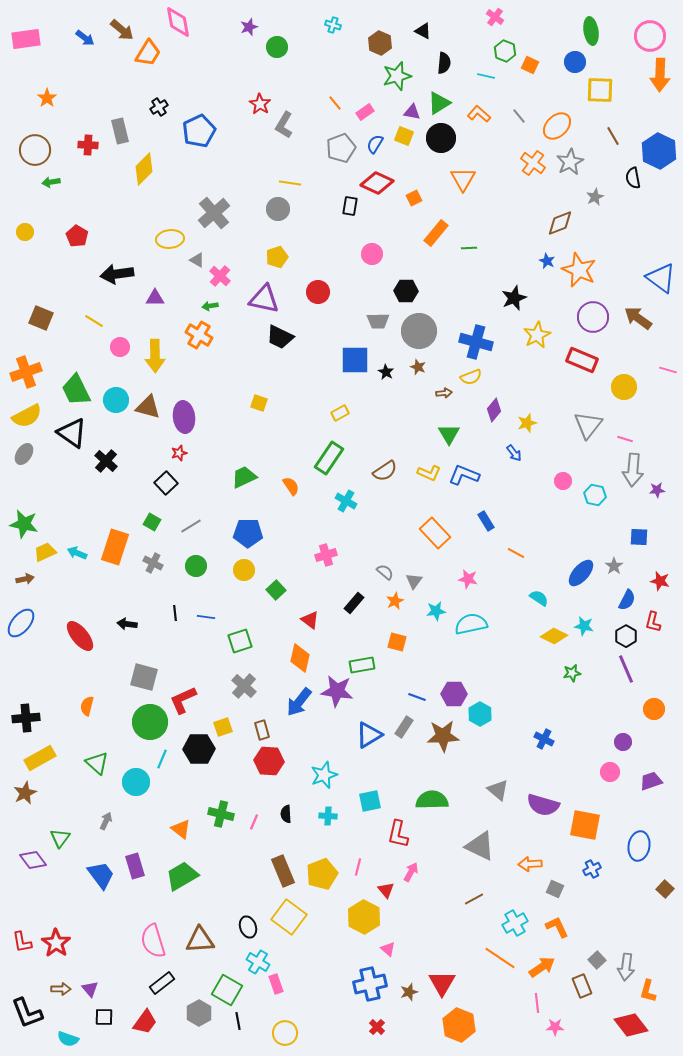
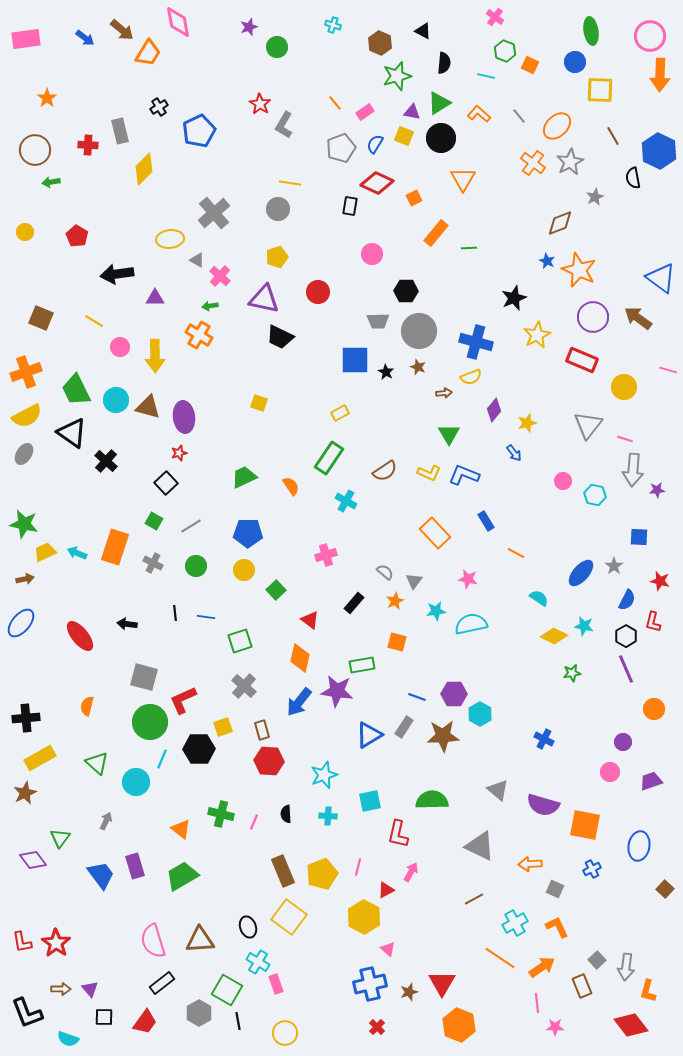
green square at (152, 522): moved 2 px right, 1 px up
red triangle at (386, 890): rotated 42 degrees clockwise
